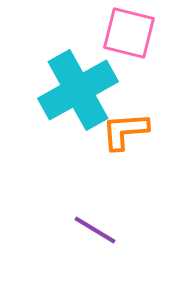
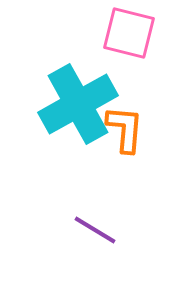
cyan cross: moved 14 px down
orange L-shape: moved 2 px up; rotated 99 degrees clockwise
